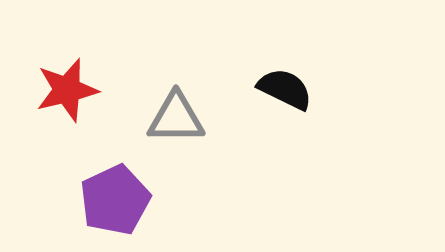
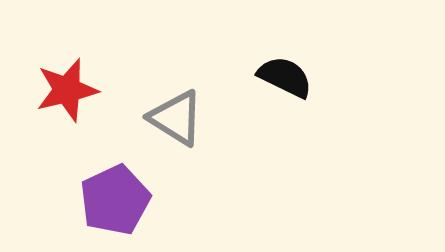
black semicircle: moved 12 px up
gray triangle: rotated 32 degrees clockwise
